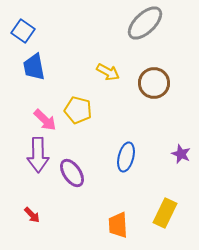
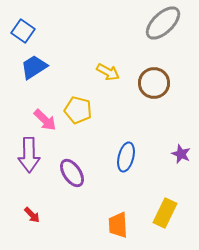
gray ellipse: moved 18 px right
blue trapezoid: rotated 68 degrees clockwise
purple arrow: moved 9 px left
